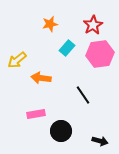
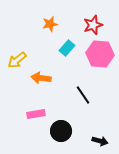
red star: rotated 12 degrees clockwise
pink hexagon: rotated 12 degrees clockwise
